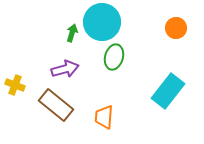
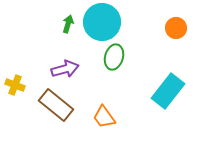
green arrow: moved 4 px left, 9 px up
orange trapezoid: rotated 40 degrees counterclockwise
